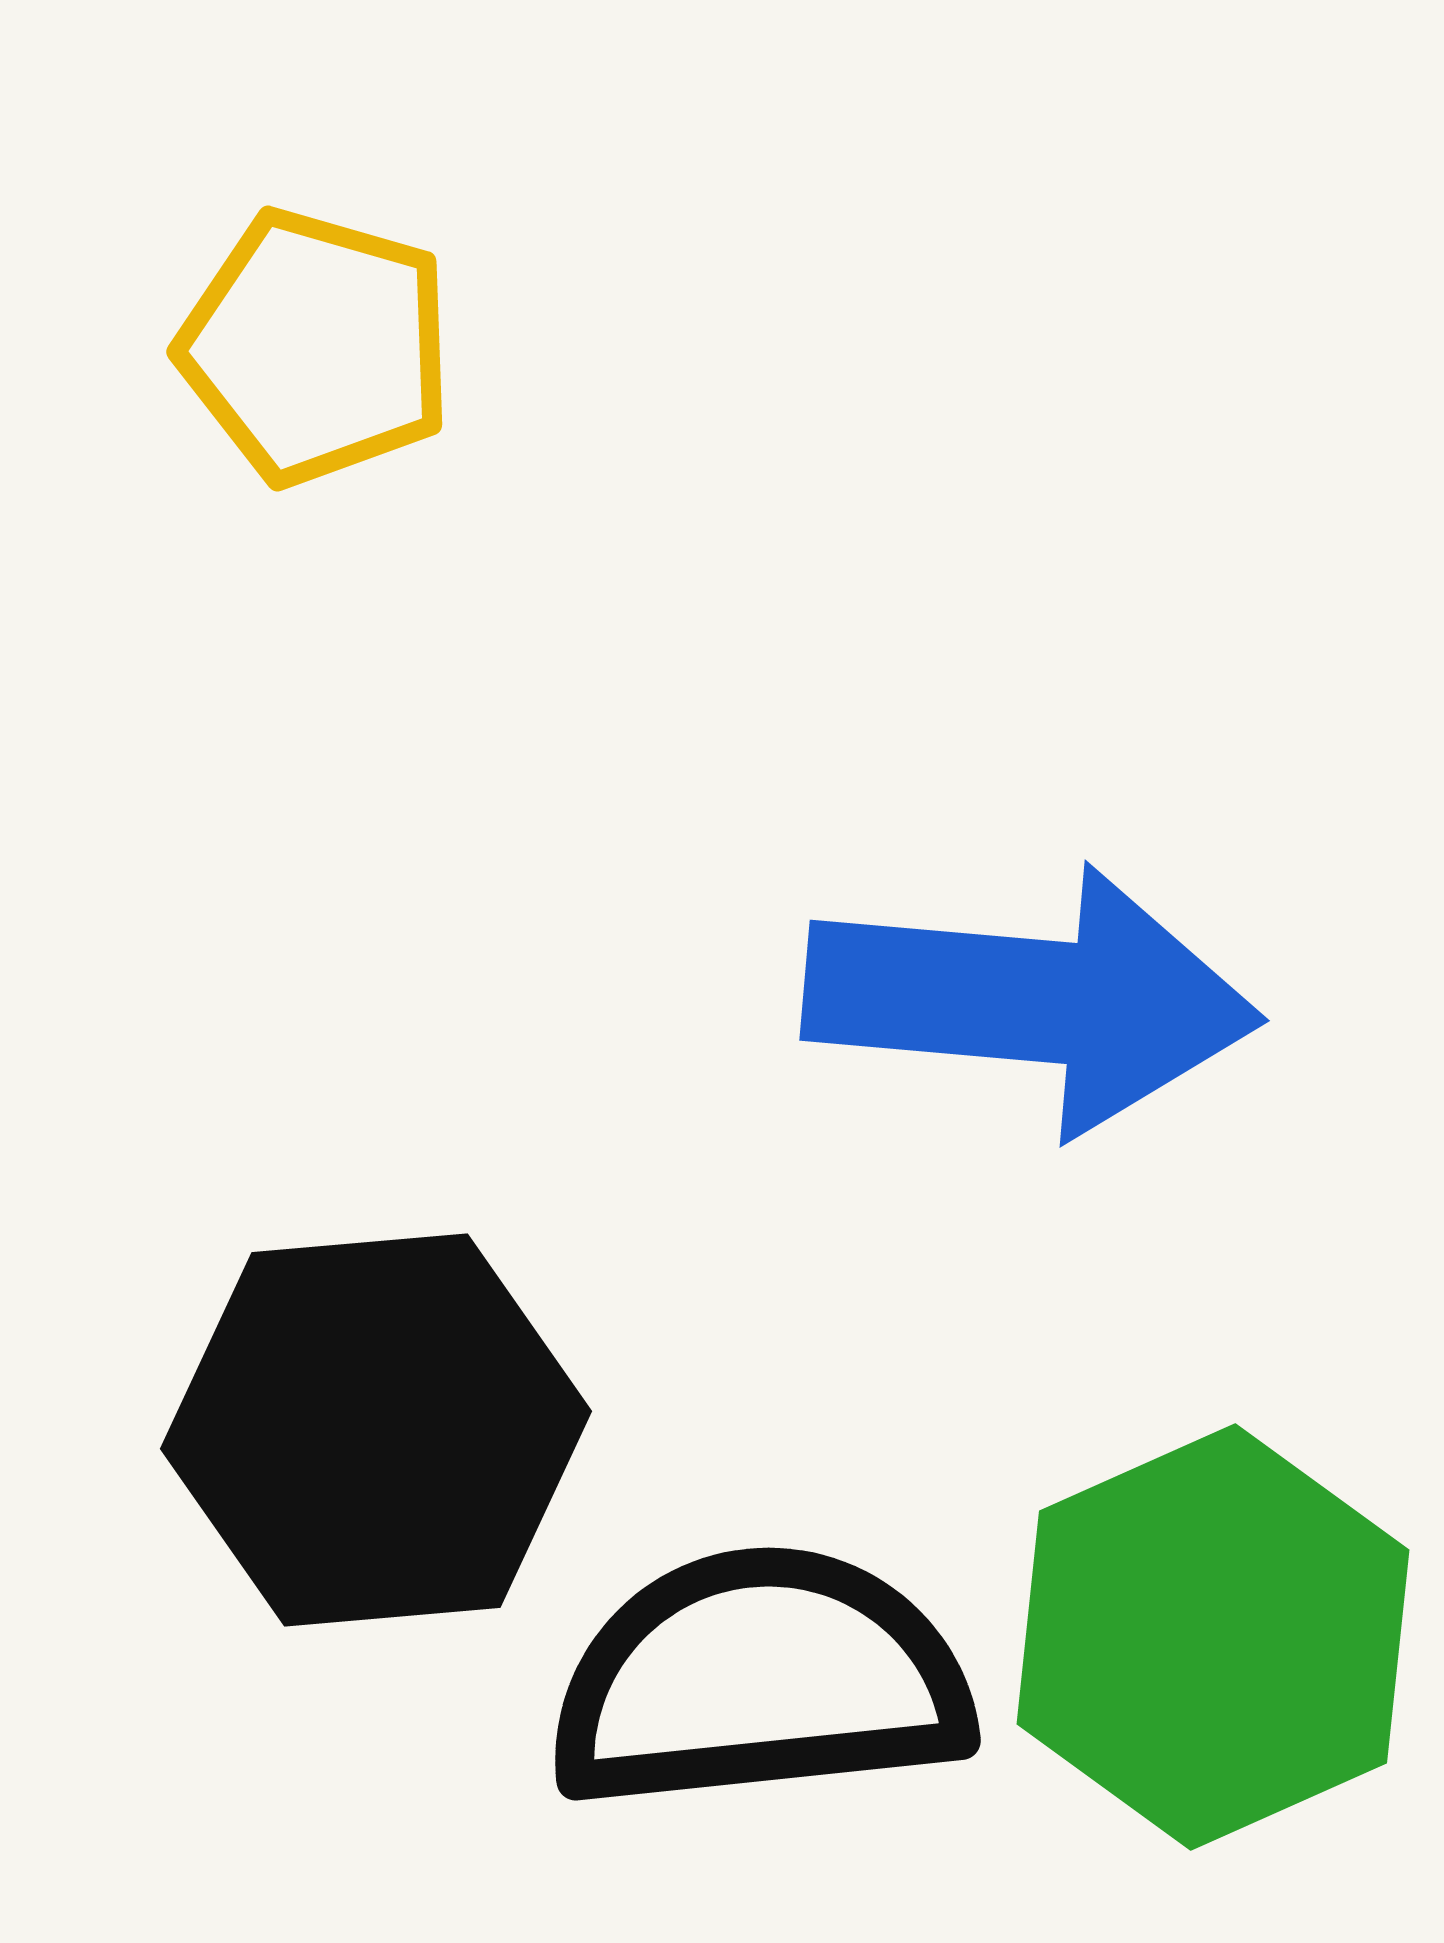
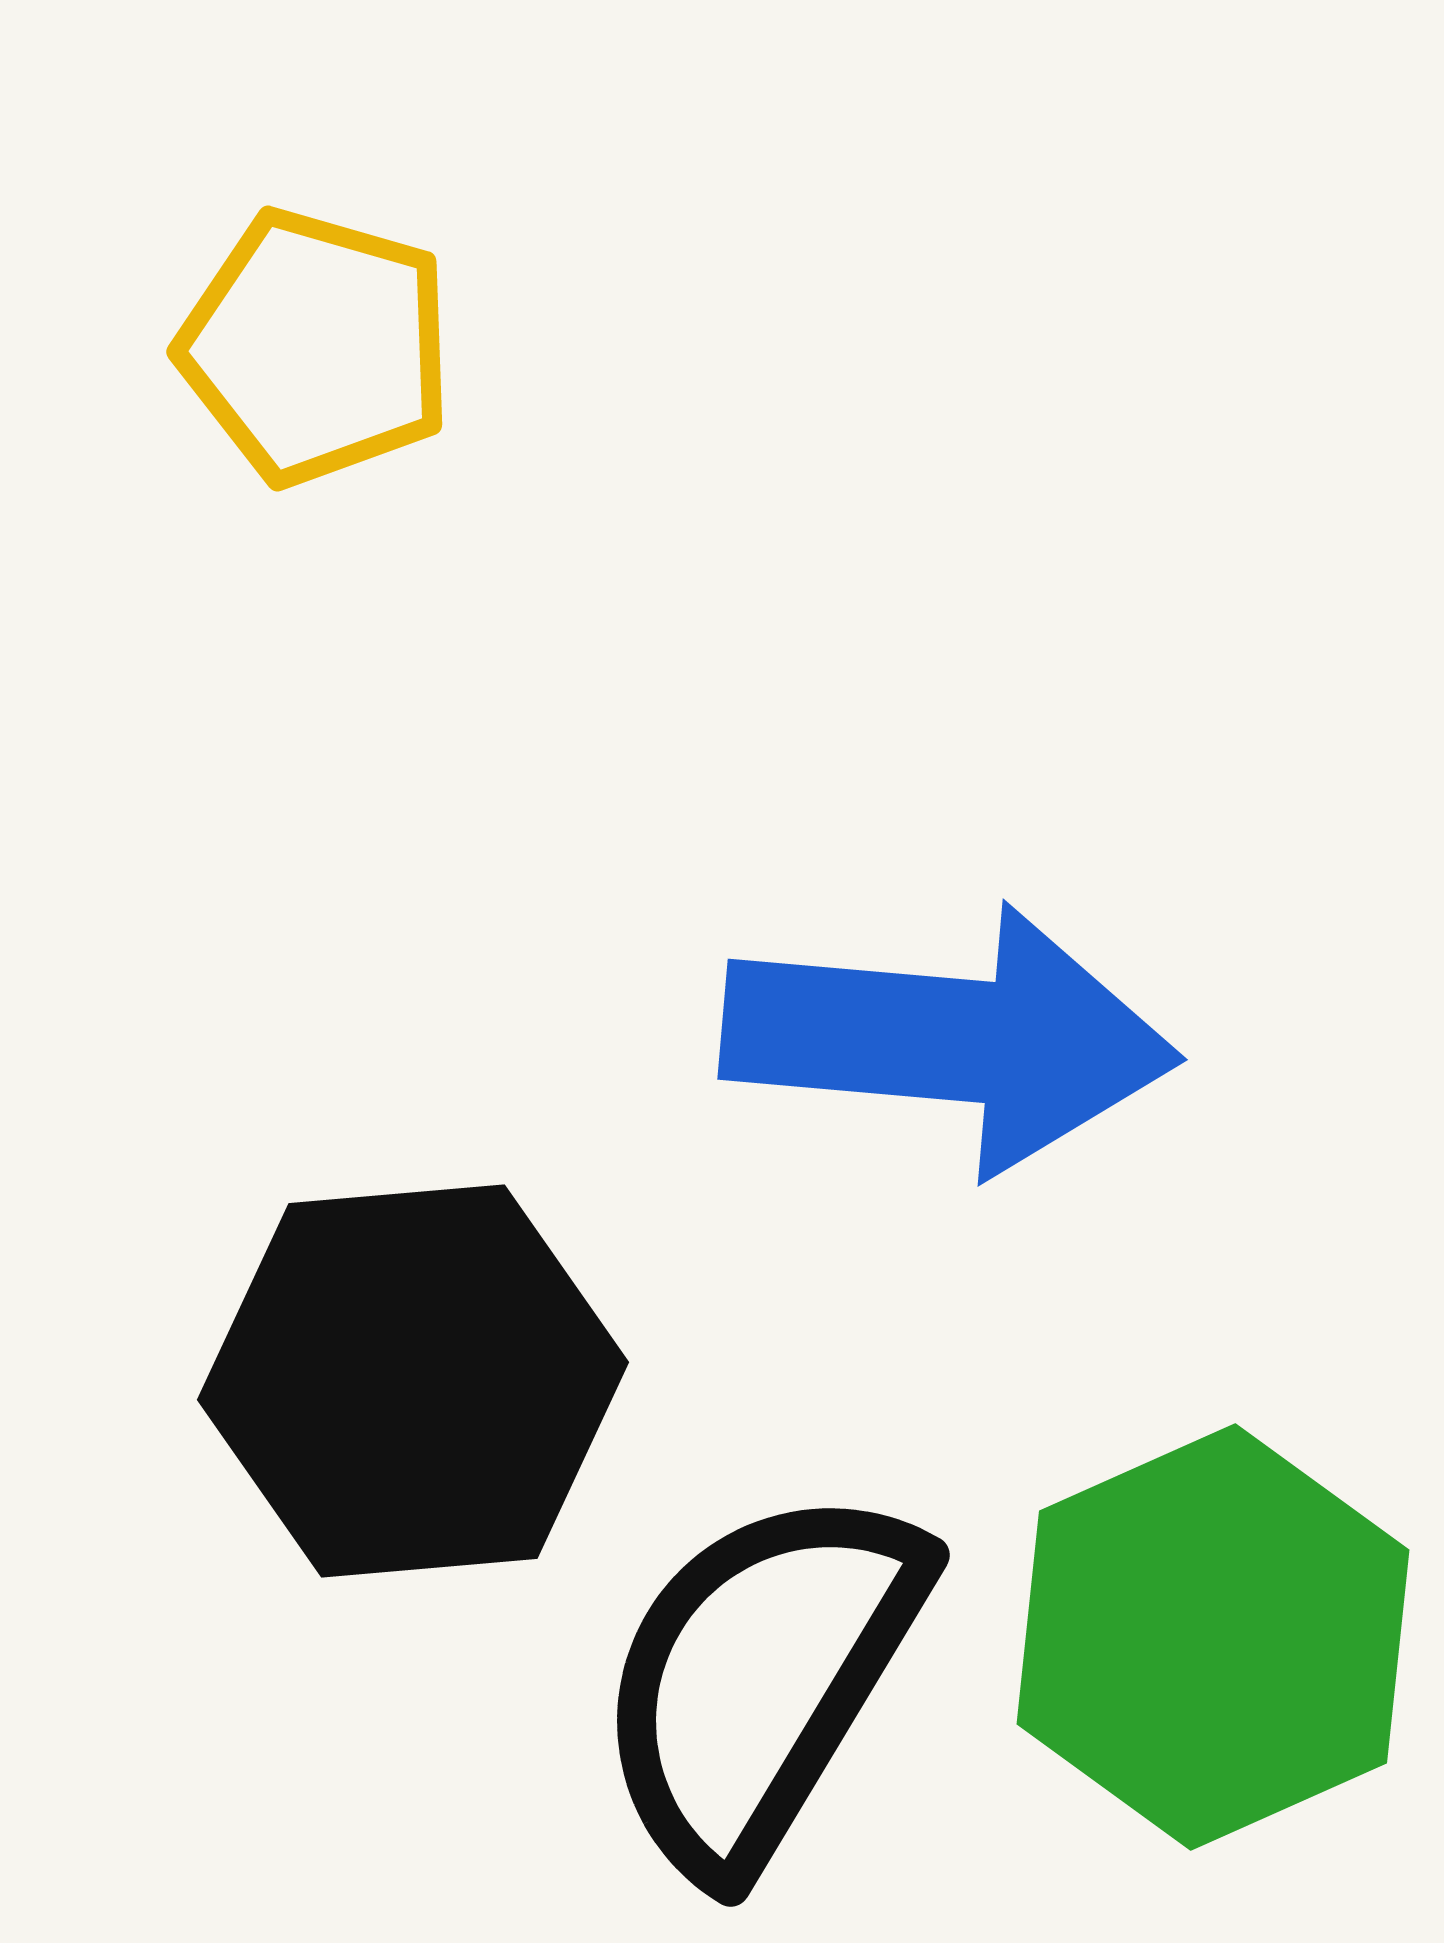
blue arrow: moved 82 px left, 39 px down
black hexagon: moved 37 px right, 49 px up
black semicircle: rotated 53 degrees counterclockwise
